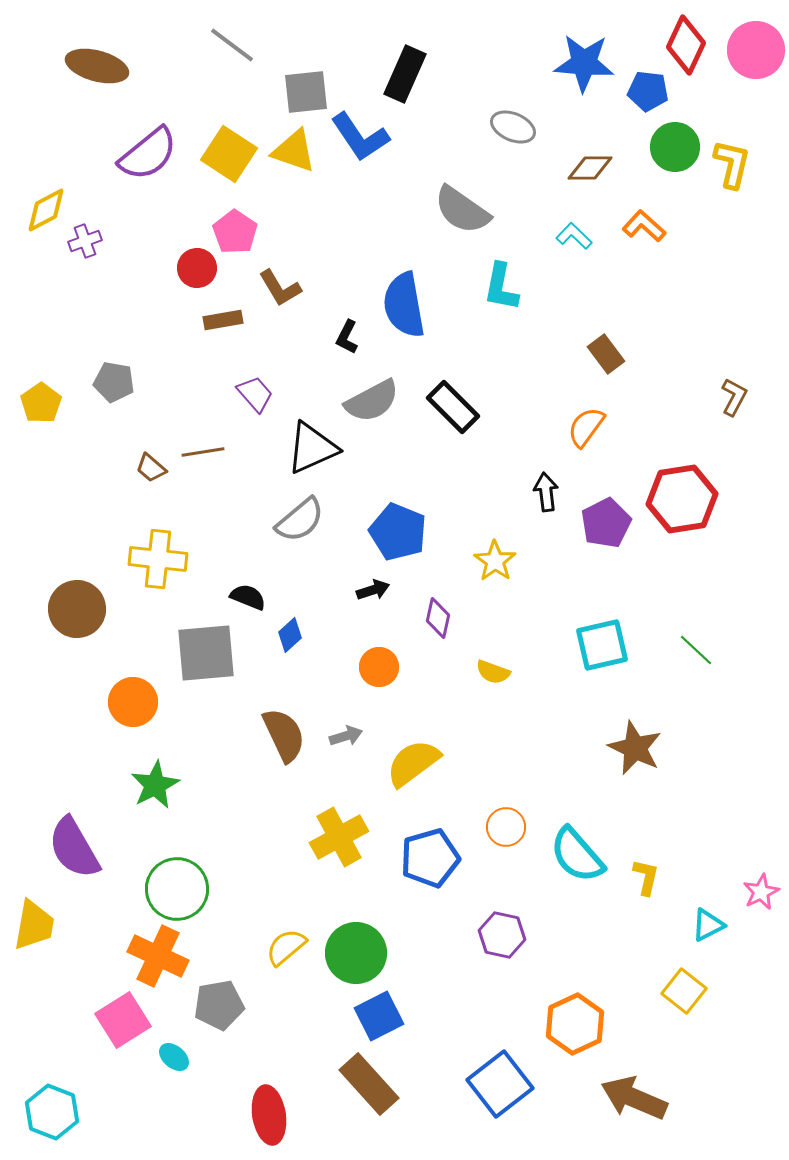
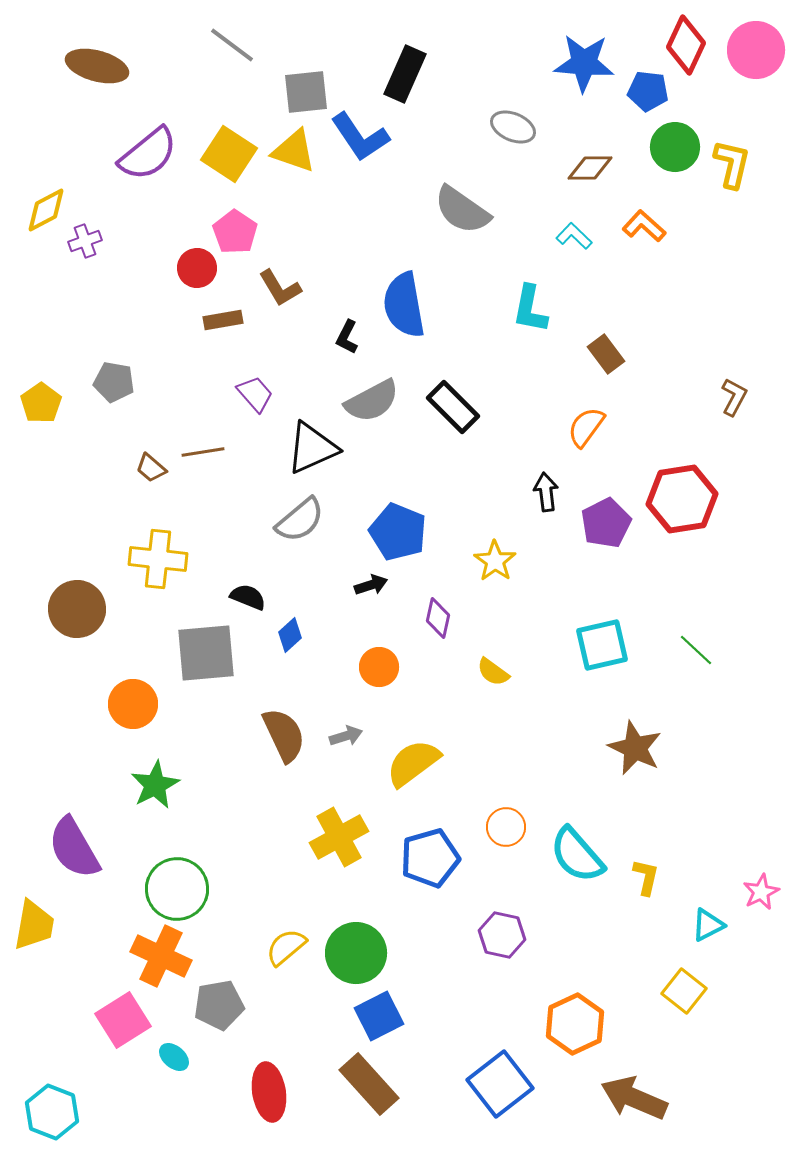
cyan L-shape at (501, 287): moved 29 px right, 22 px down
black arrow at (373, 590): moved 2 px left, 5 px up
yellow semicircle at (493, 672): rotated 16 degrees clockwise
orange circle at (133, 702): moved 2 px down
orange cross at (158, 956): moved 3 px right
red ellipse at (269, 1115): moved 23 px up
